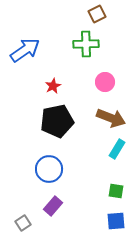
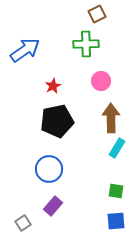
pink circle: moved 4 px left, 1 px up
brown arrow: rotated 112 degrees counterclockwise
cyan rectangle: moved 1 px up
